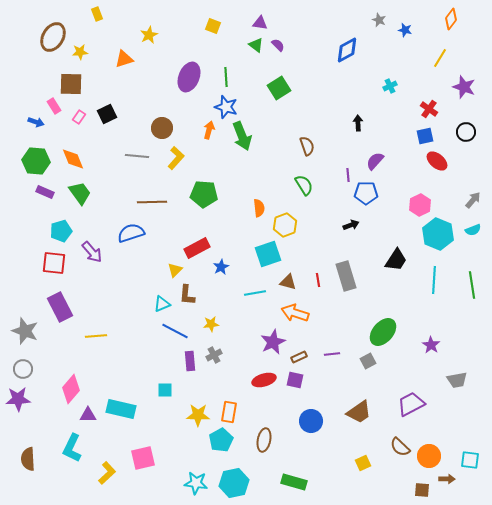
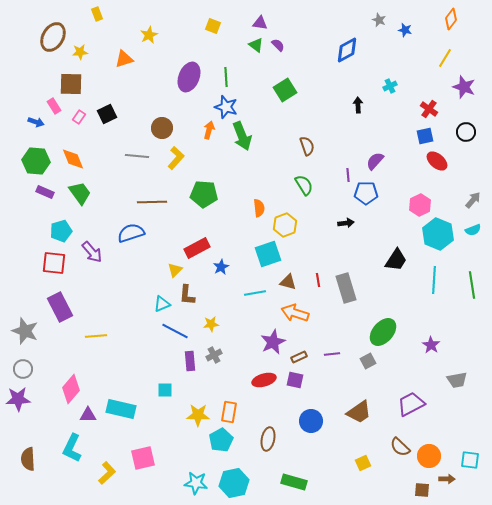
yellow line at (440, 58): moved 5 px right
green square at (279, 88): moved 6 px right, 2 px down
black arrow at (358, 123): moved 18 px up
black arrow at (351, 225): moved 5 px left, 2 px up; rotated 14 degrees clockwise
gray rectangle at (346, 276): moved 12 px down
brown ellipse at (264, 440): moved 4 px right, 1 px up
